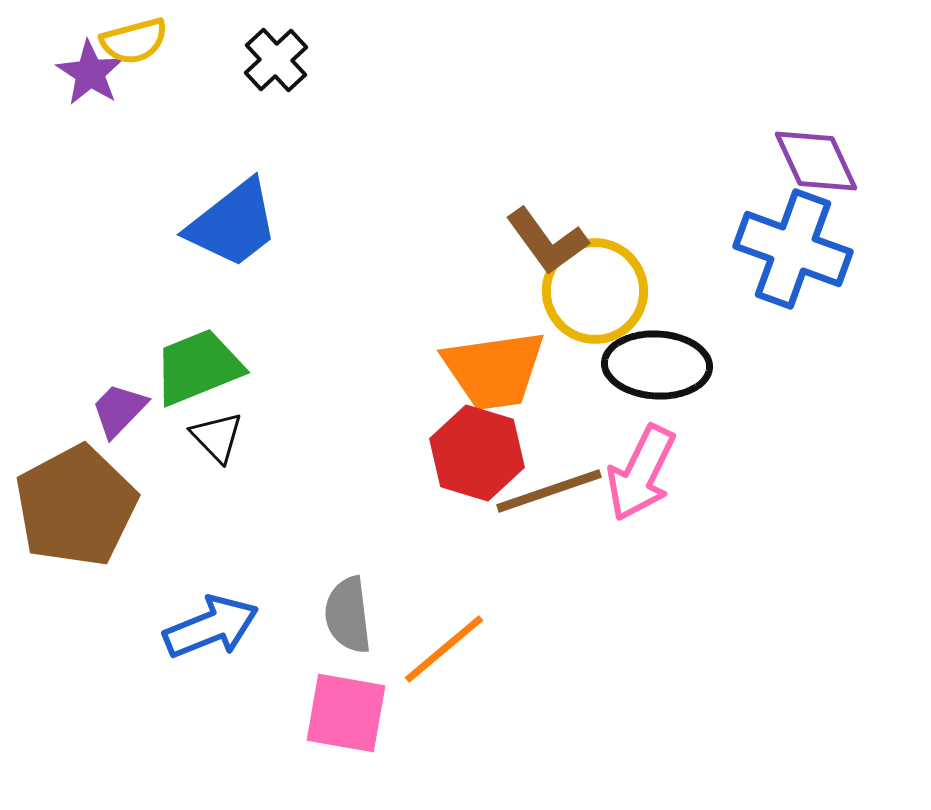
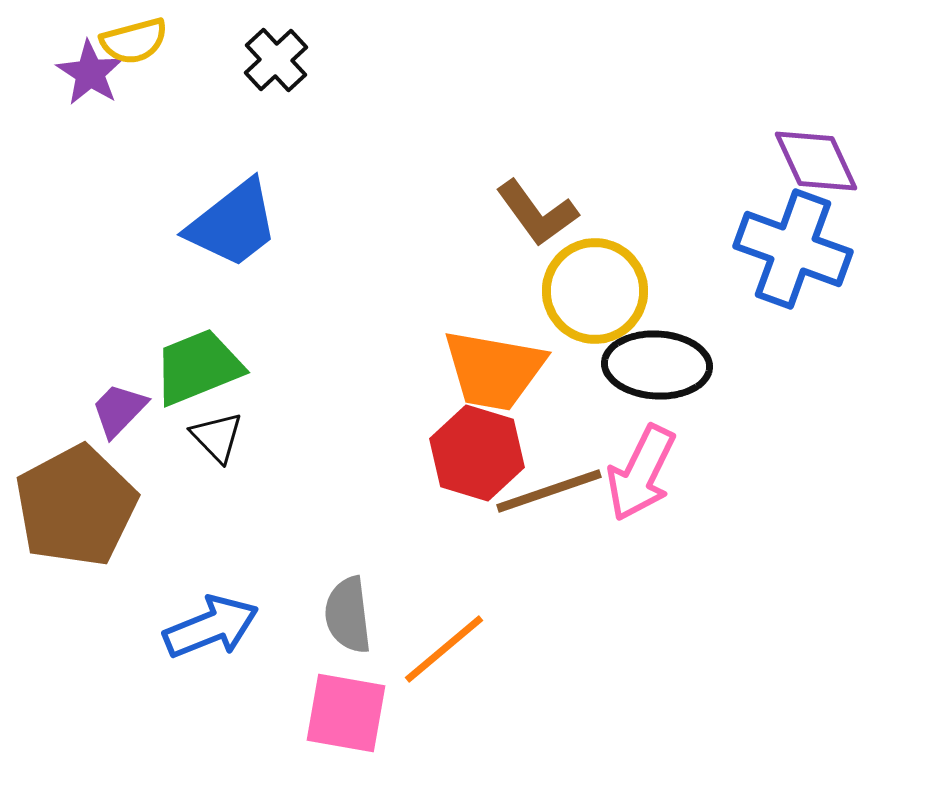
brown L-shape: moved 10 px left, 28 px up
orange trapezoid: rotated 18 degrees clockwise
